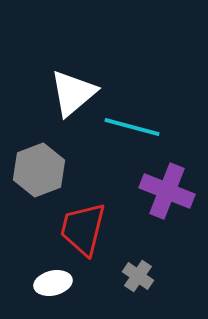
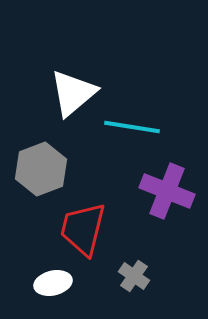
cyan line: rotated 6 degrees counterclockwise
gray hexagon: moved 2 px right, 1 px up
gray cross: moved 4 px left
